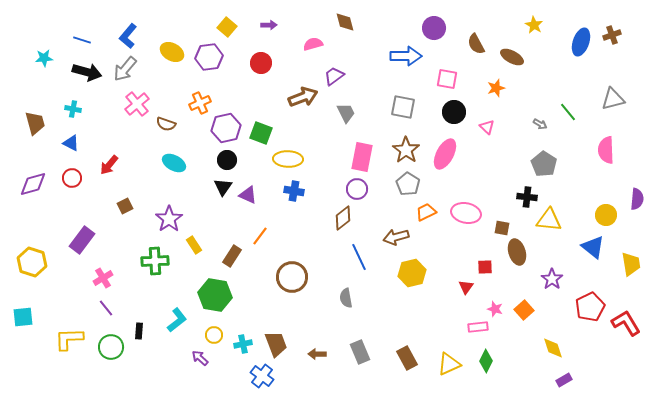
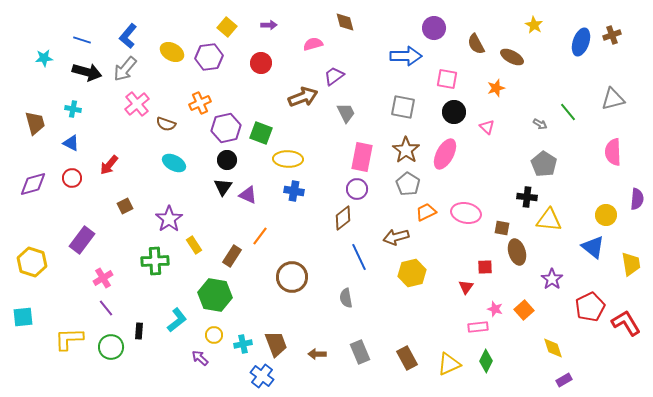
pink semicircle at (606, 150): moved 7 px right, 2 px down
